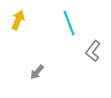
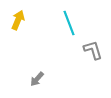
gray L-shape: moved 1 px up; rotated 125 degrees clockwise
gray arrow: moved 7 px down
